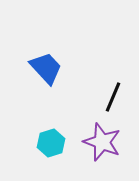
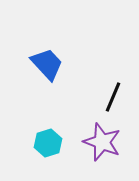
blue trapezoid: moved 1 px right, 4 px up
cyan hexagon: moved 3 px left
